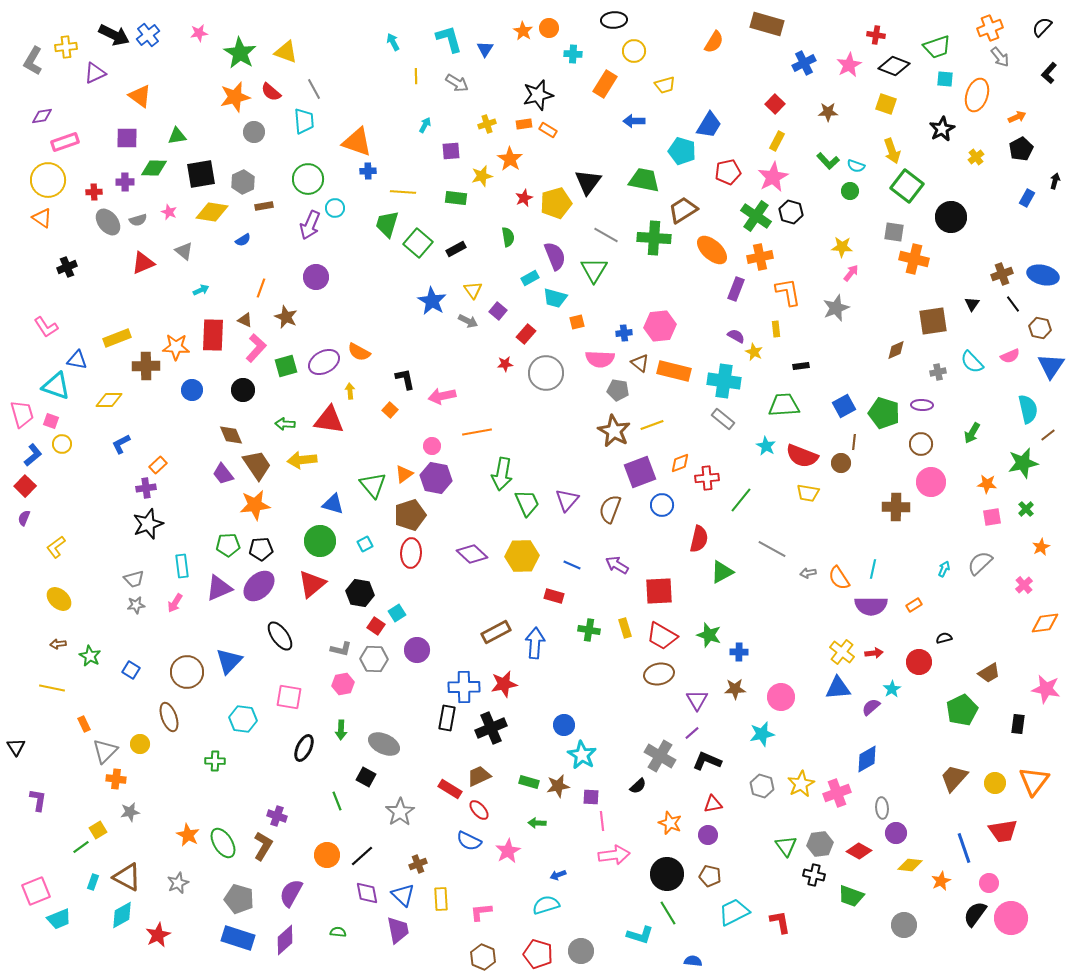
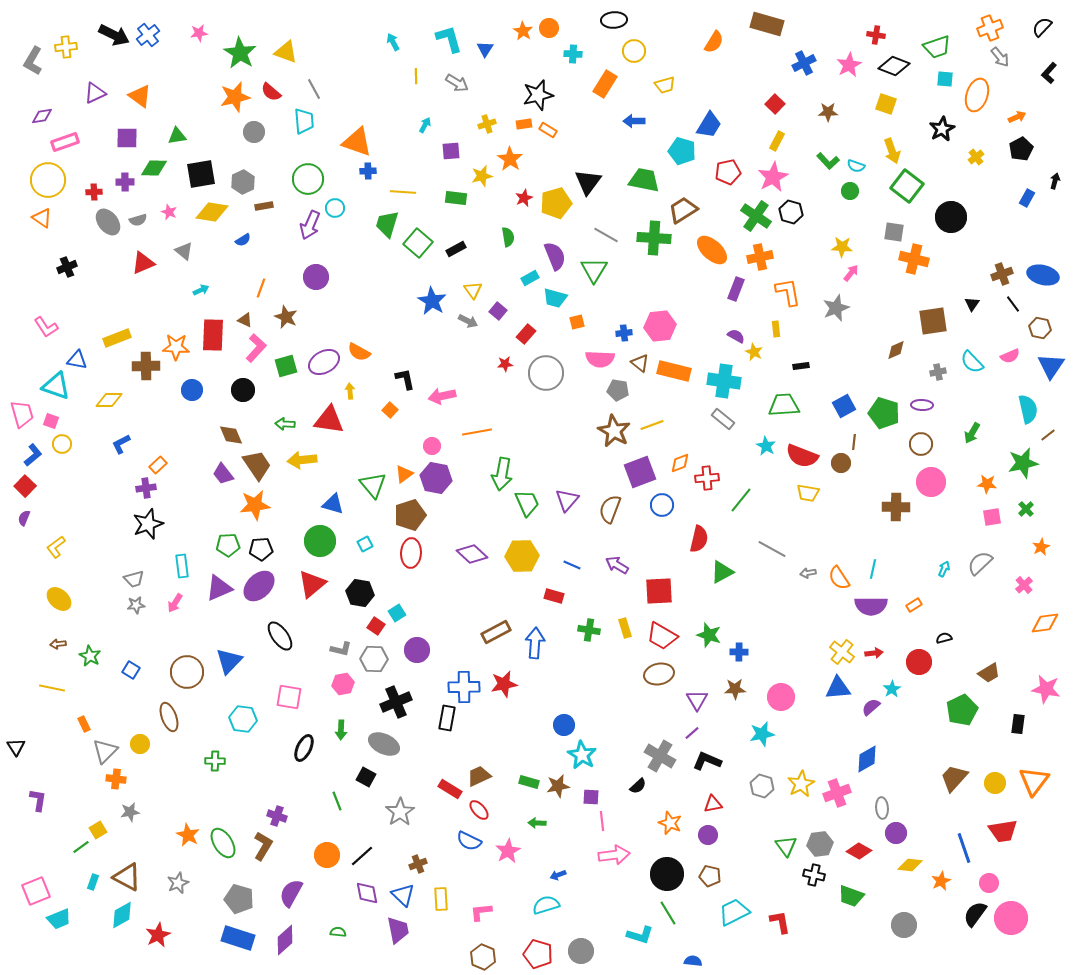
purple triangle at (95, 73): moved 20 px down
black cross at (491, 728): moved 95 px left, 26 px up
